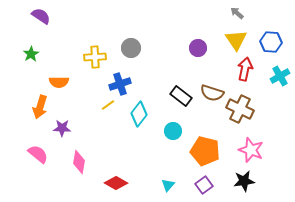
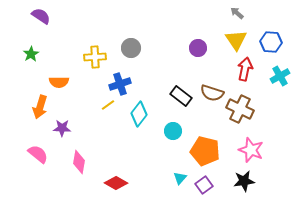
cyan triangle: moved 12 px right, 7 px up
